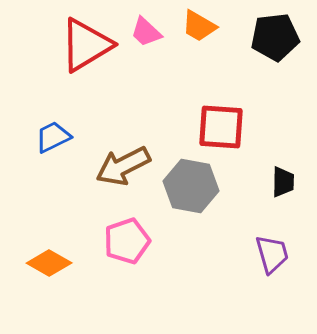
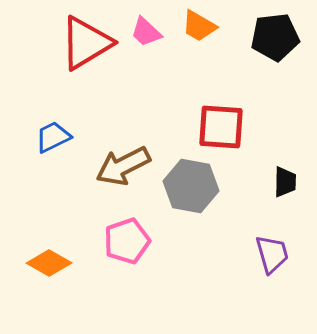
red triangle: moved 2 px up
black trapezoid: moved 2 px right
